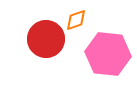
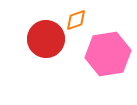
pink hexagon: rotated 15 degrees counterclockwise
